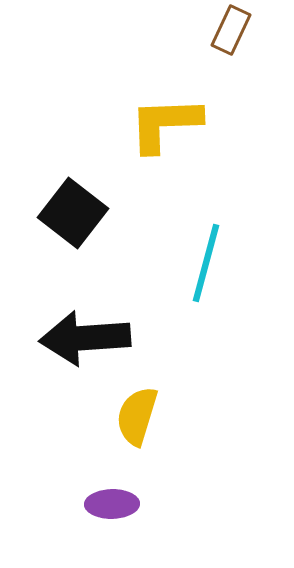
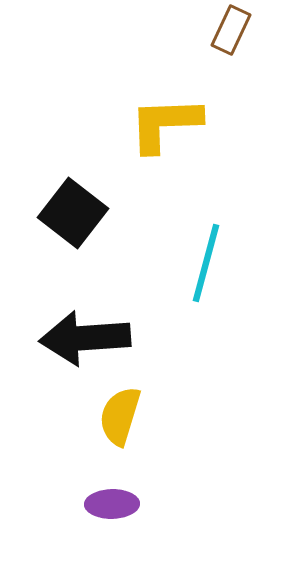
yellow semicircle: moved 17 px left
